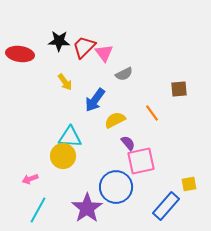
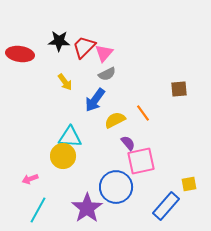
pink triangle: rotated 18 degrees clockwise
gray semicircle: moved 17 px left
orange line: moved 9 px left
